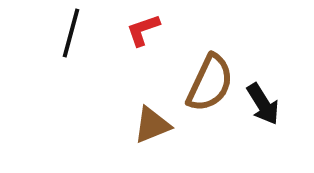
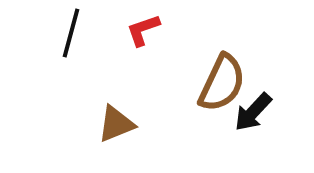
brown semicircle: moved 12 px right
black arrow: moved 10 px left, 8 px down; rotated 75 degrees clockwise
brown triangle: moved 36 px left, 1 px up
